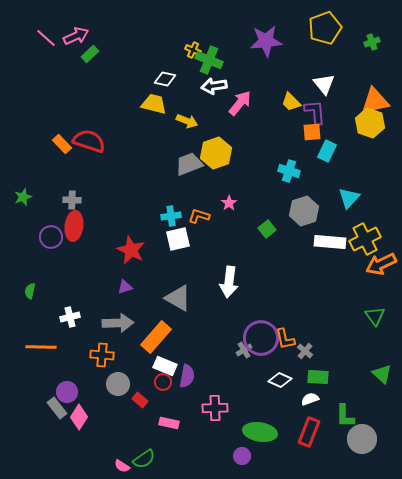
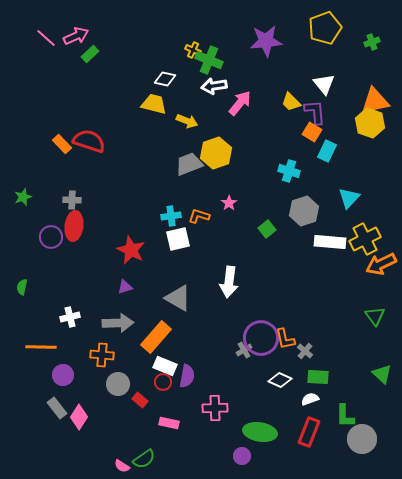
orange square at (312, 132): rotated 36 degrees clockwise
green semicircle at (30, 291): moved 8 px left, 4 px up
purple circle at (67, 392): moved 4 px left, 17 px up
